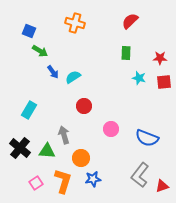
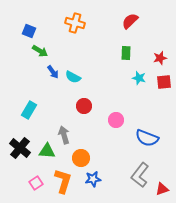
red star: rotated 16 degrees counterclockwise
cyan semicircle: rotated 119 degrees counterclockwise
pink circle: moved 5 px right, 9 px up
red triangle: moved 3 px down
